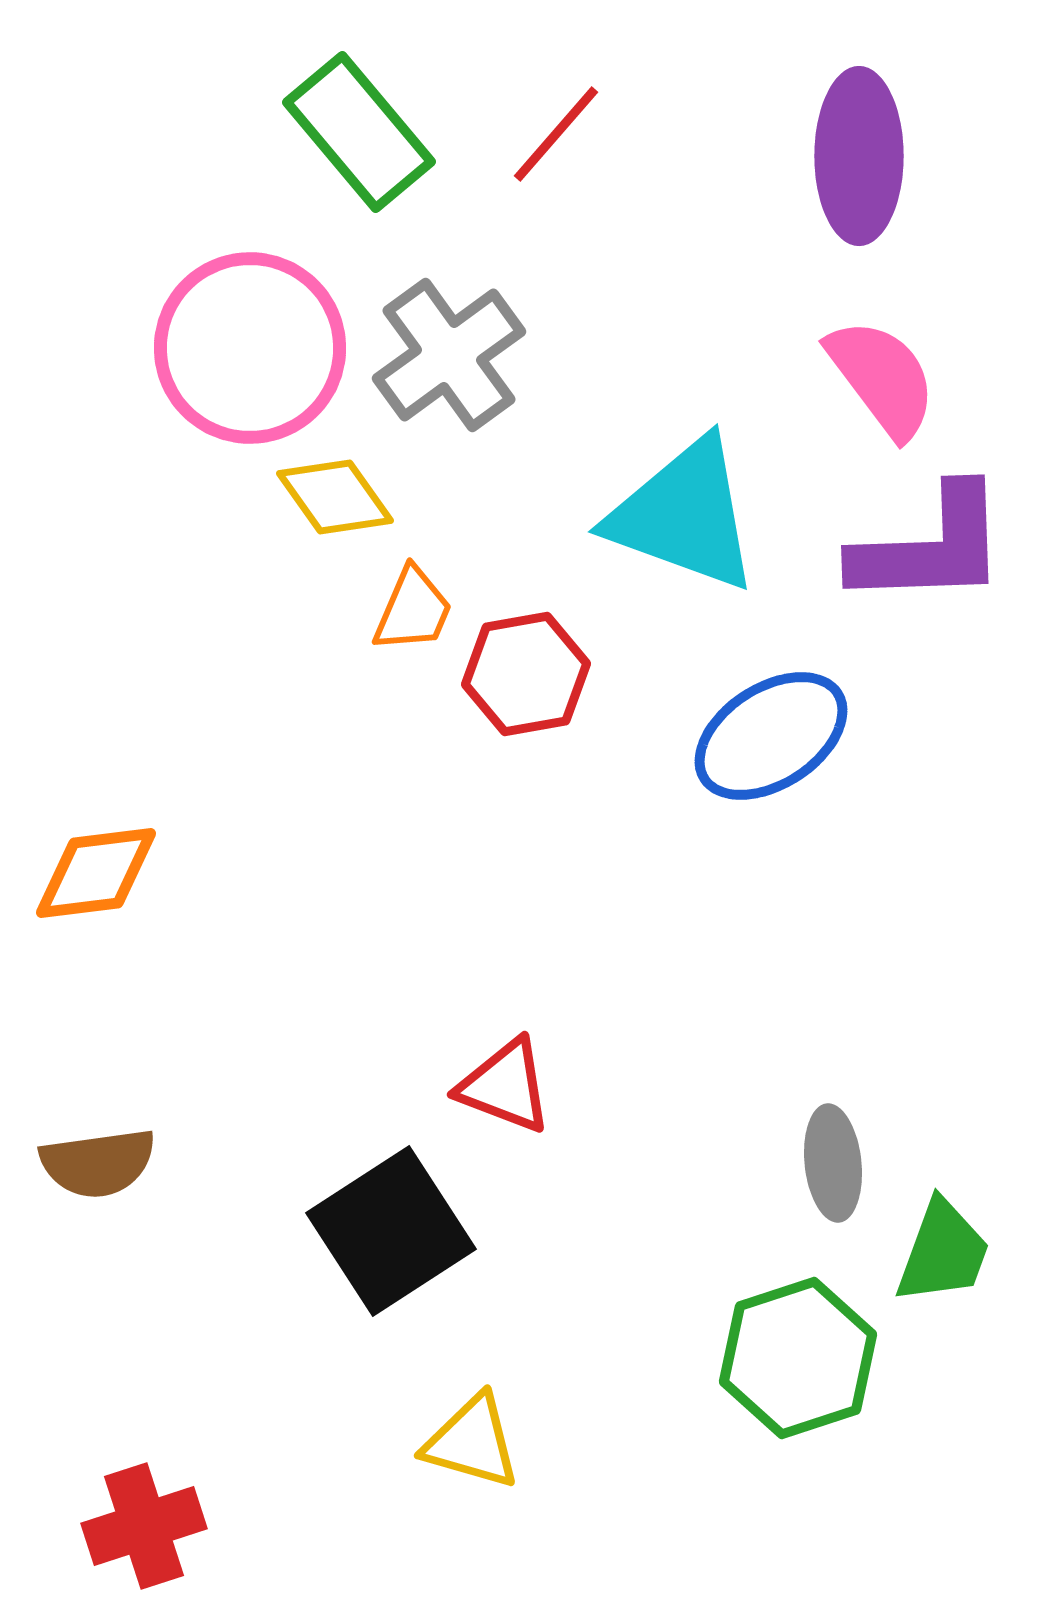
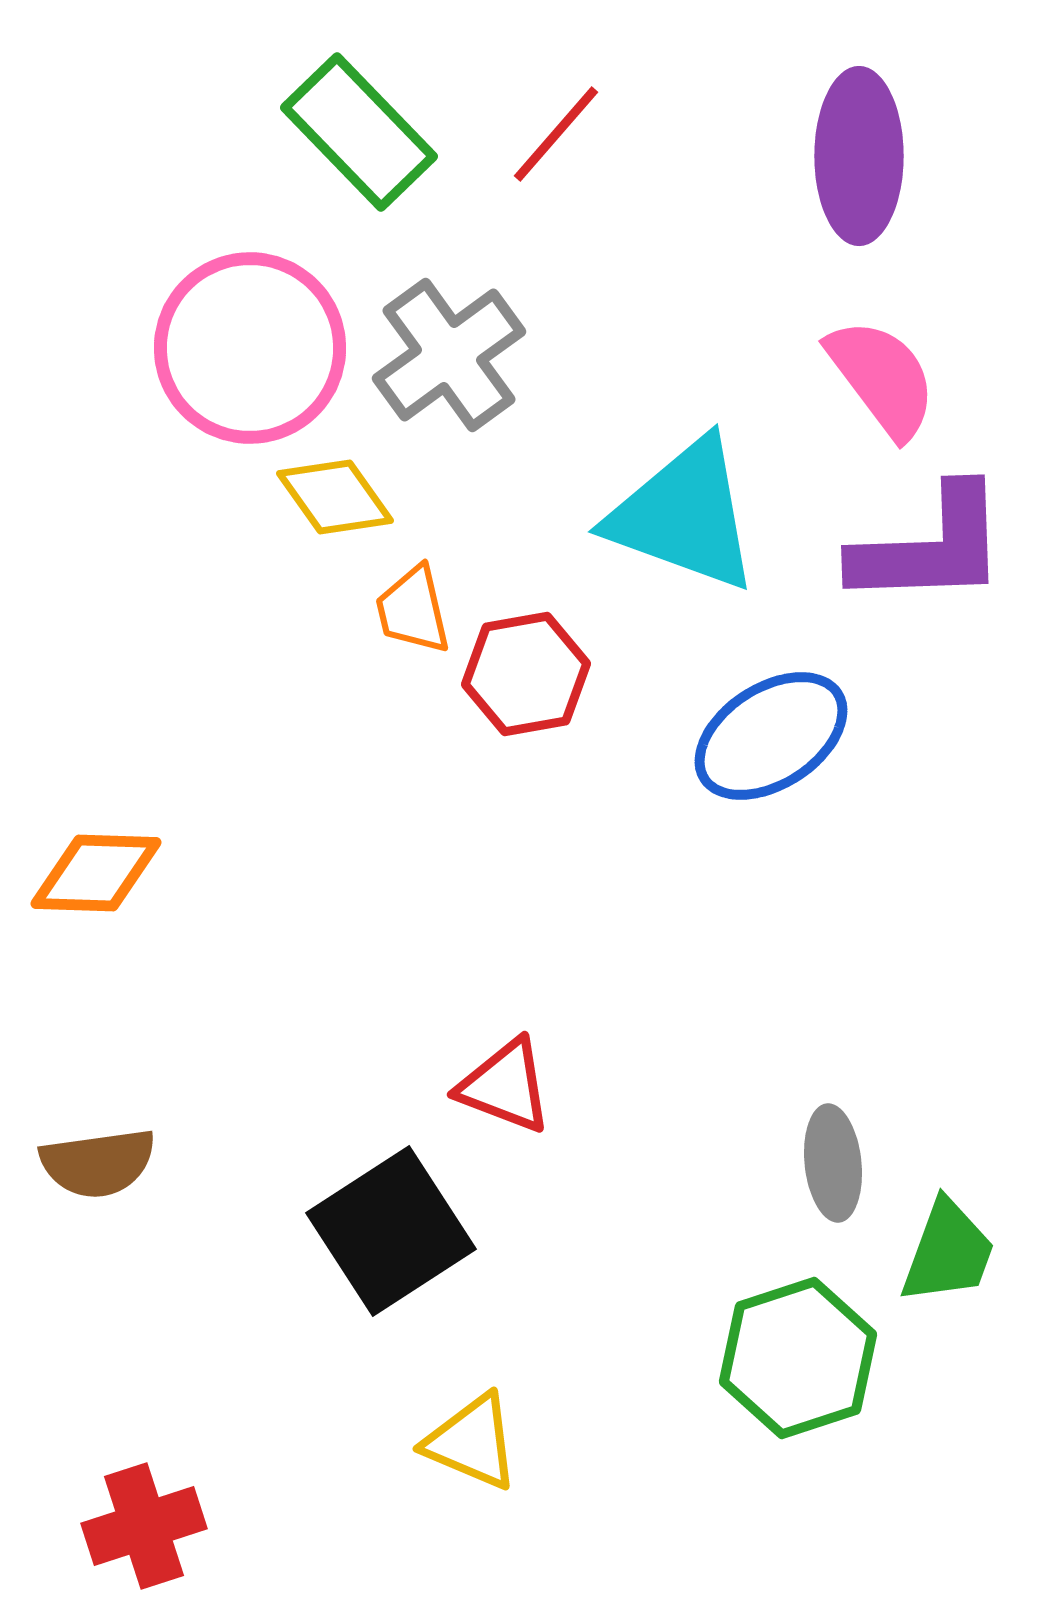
green rectangle: rotated 4 degrees counterclockwise
orange trapezoid: rotated 144 degrees clockwise
orange diamond: rotated 9 degrees clockwise
green trapezoid: moved 5 px right
yellow triangle: rotated 7 degrees clockwise
